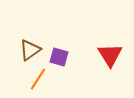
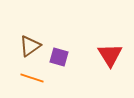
brown triangle: moved 4 px up
orange line: moved 6 px left, 1 px up; rotated 75 degrees clockwise
